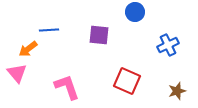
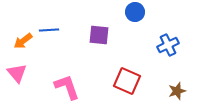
orange arrow: moved 5 px left, 8 px up
